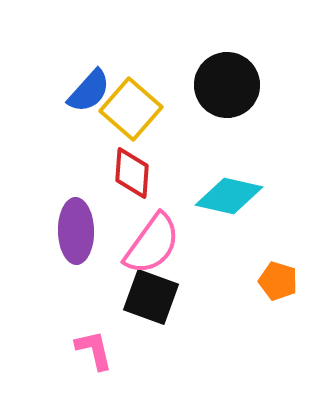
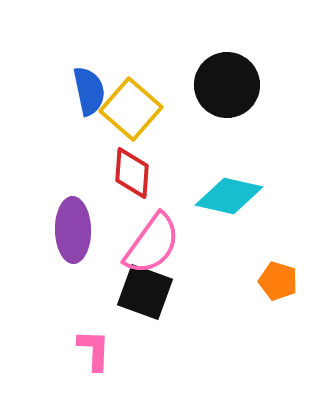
blue semicircle: rotated 54 degrees counterclockwise
purple ellipse: moved 3 px left, 1 px up
black square: moved 6 px left, 5 px up
pink L-shape: rotated 15 degrees clockwise
